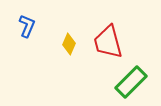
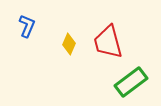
green rectangle: rotated 8 degrees clockwise
